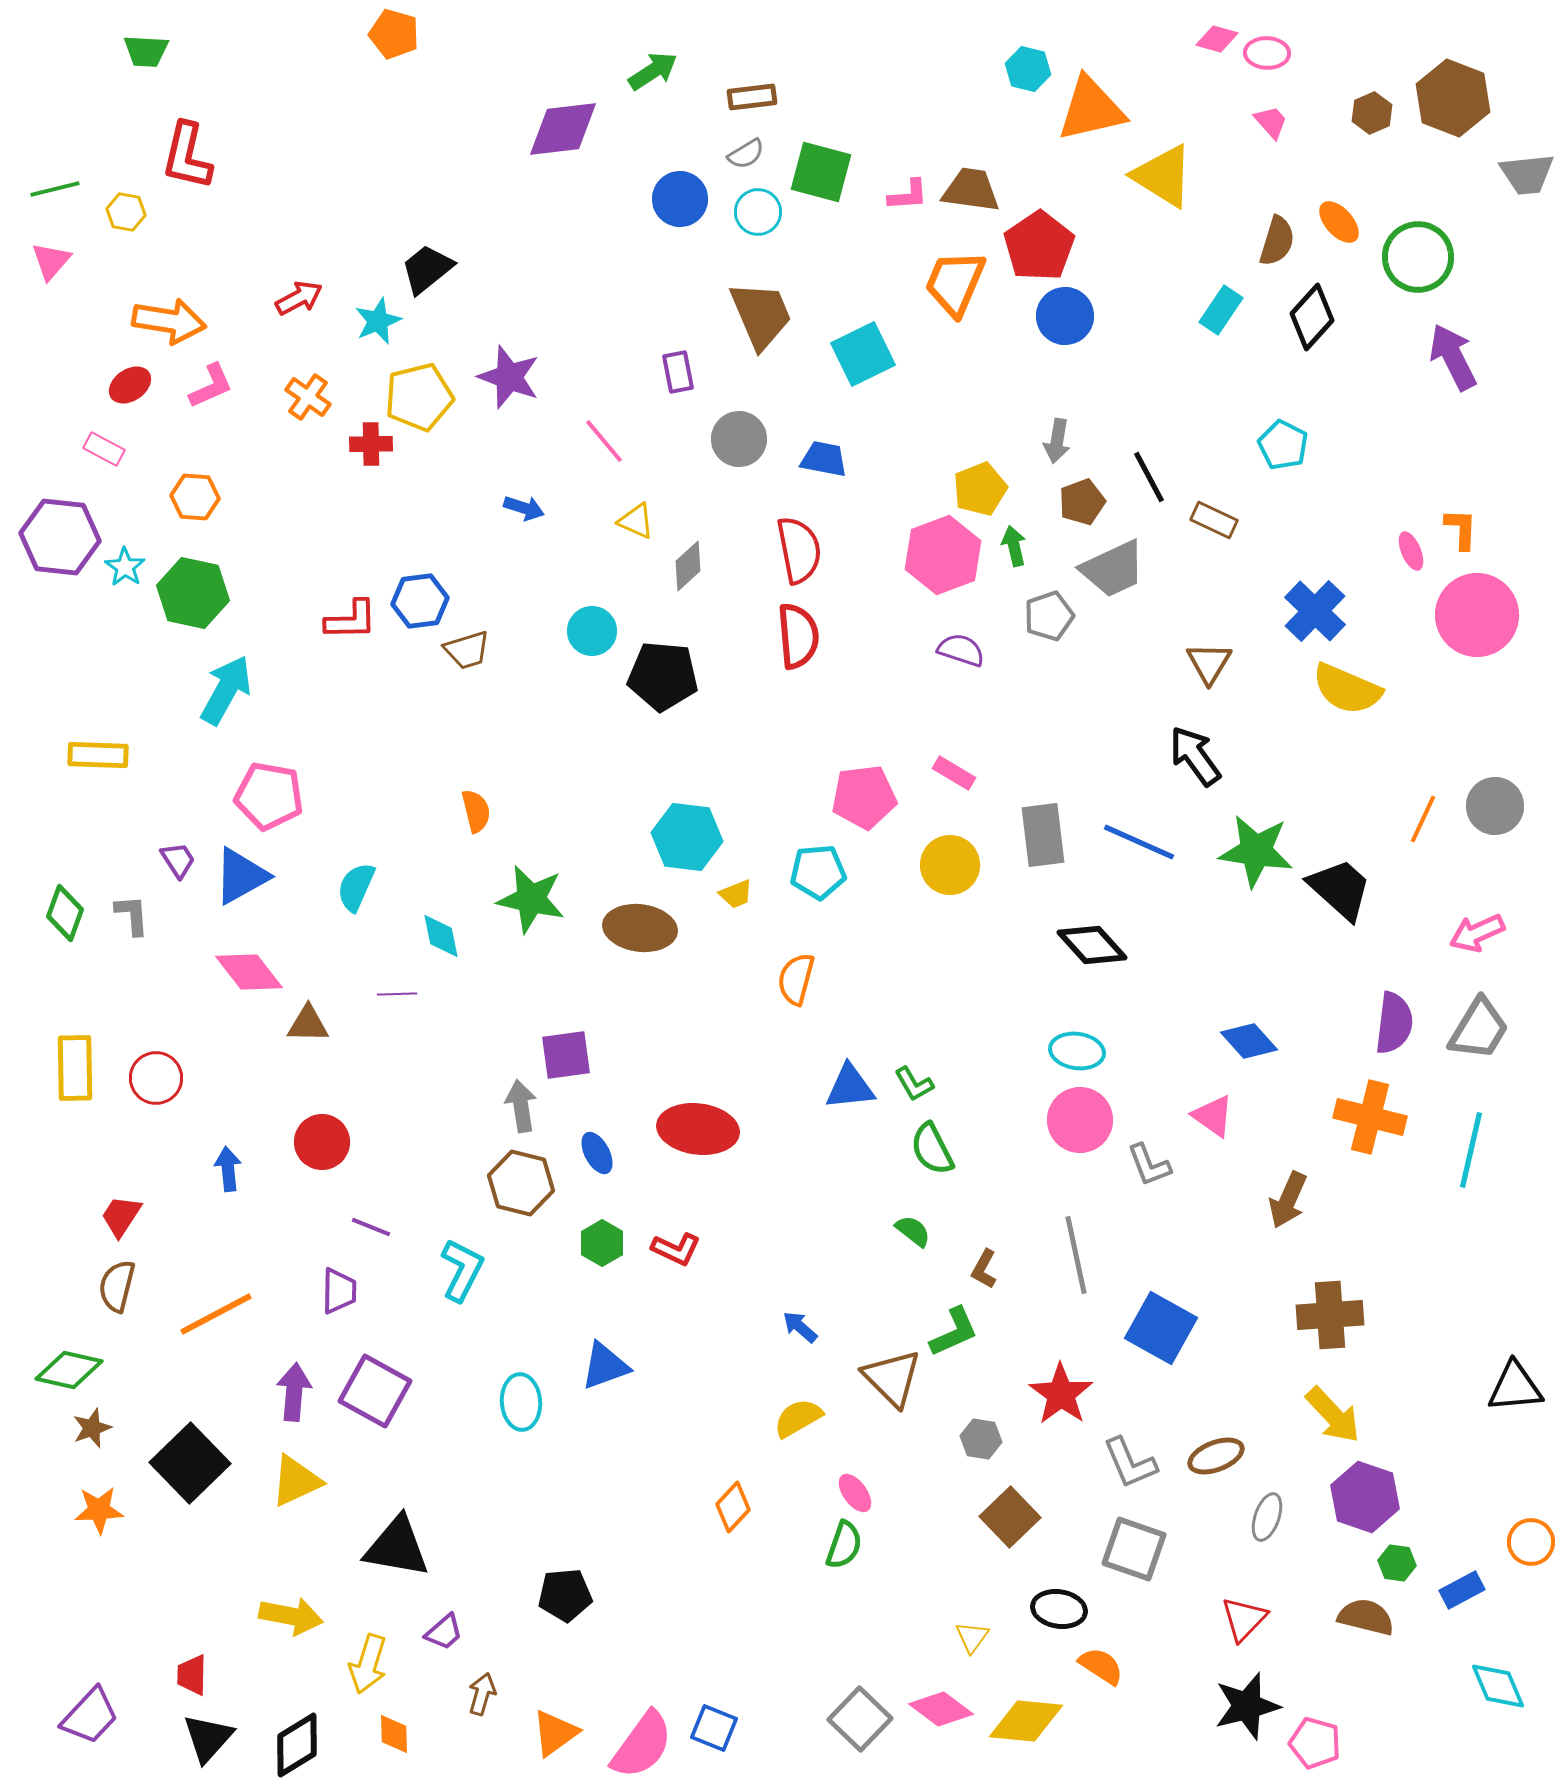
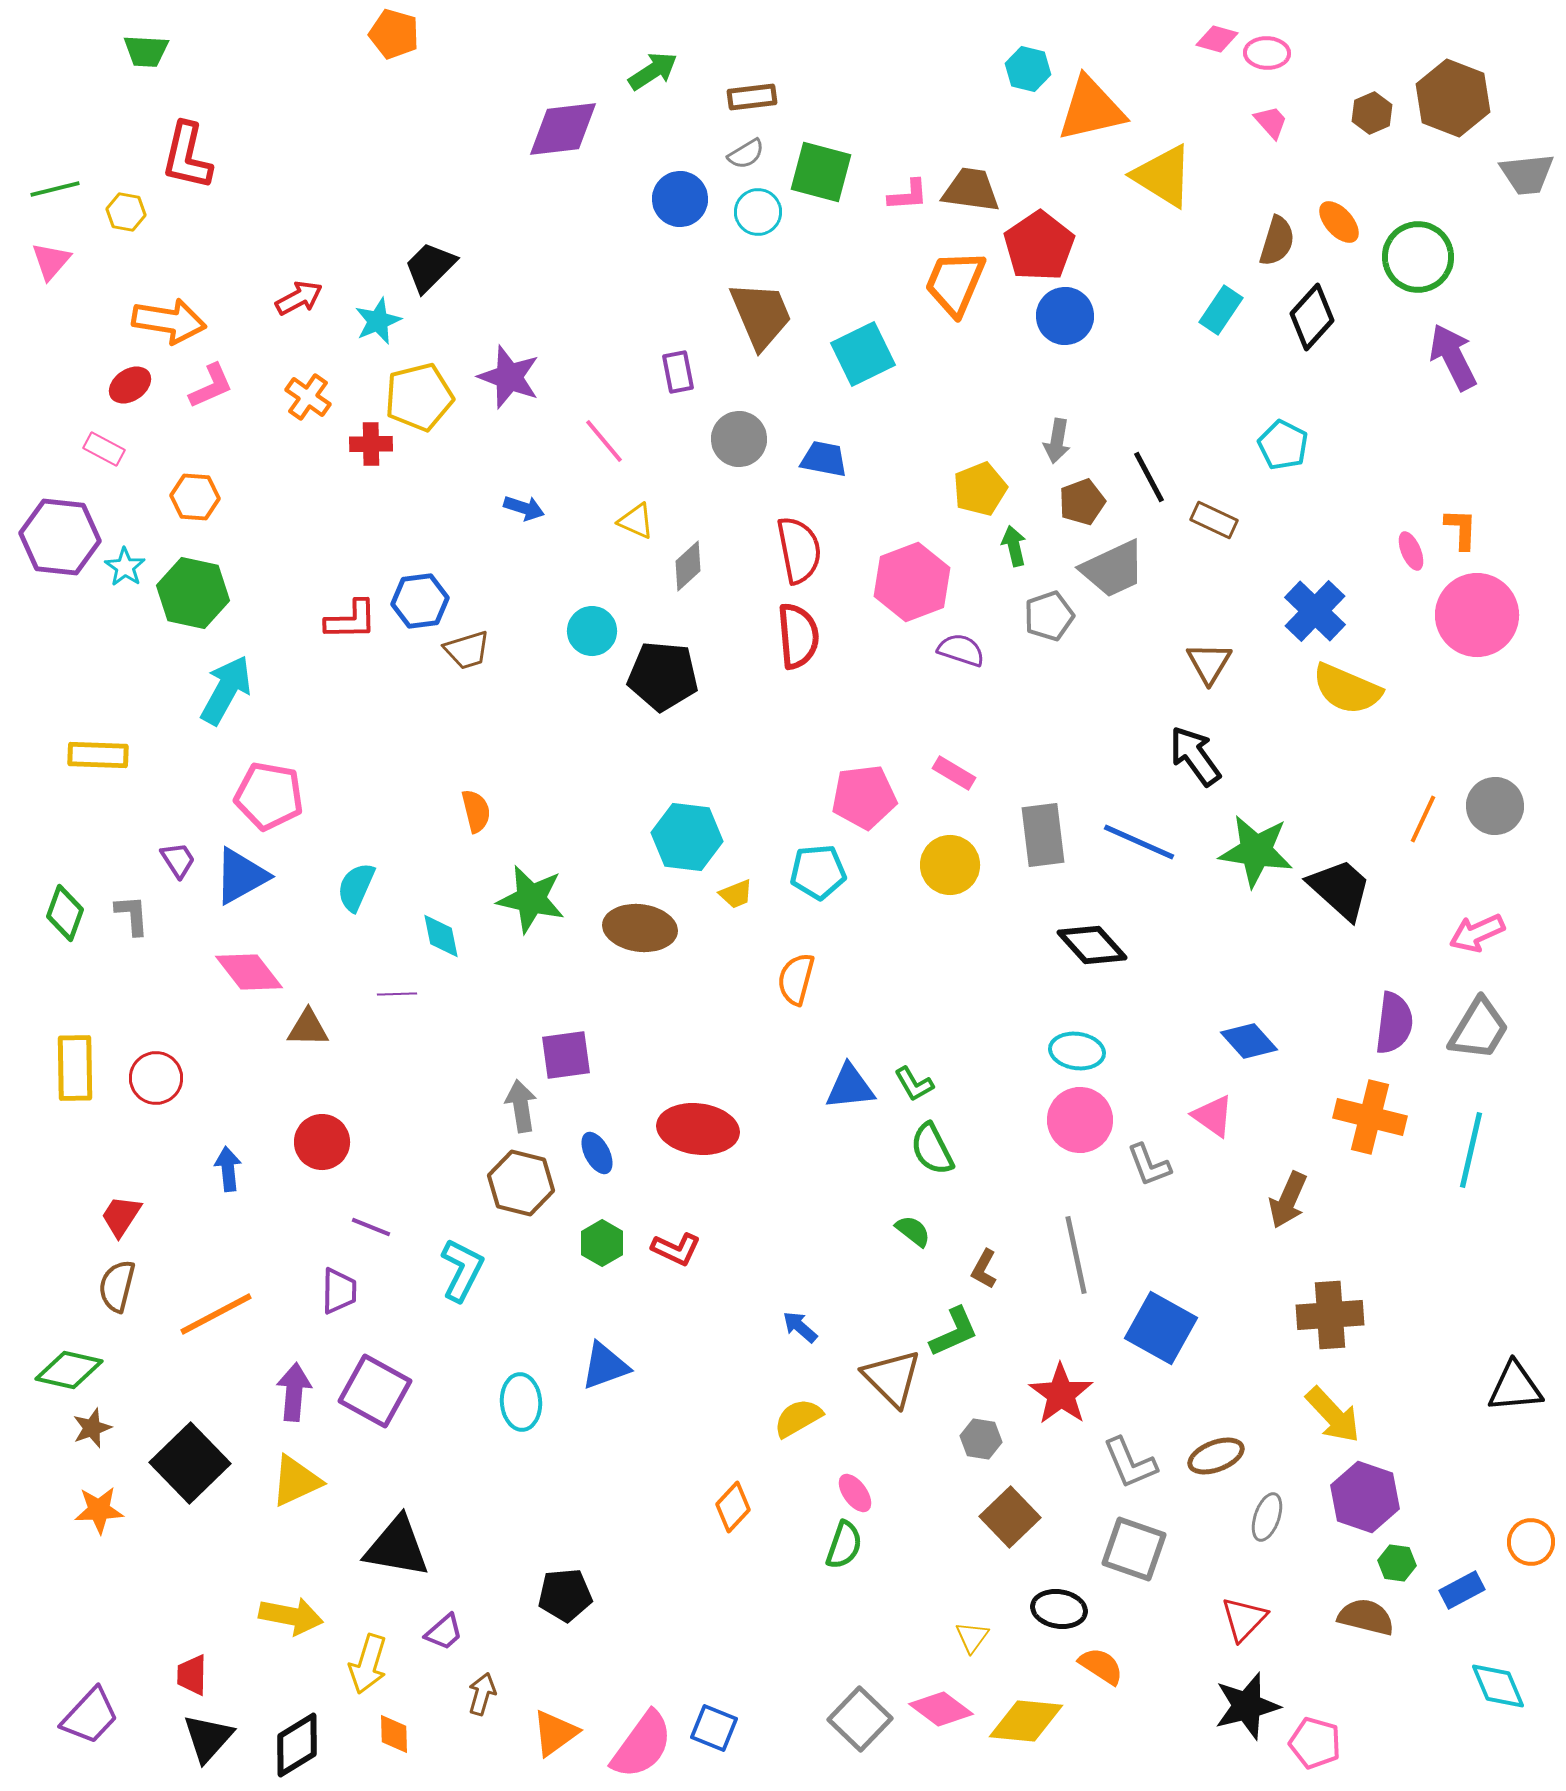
black trapezoid at (427, 269): moved 3 px right, 2 px up; rotated 6 degrees counterclockwise
pink hexagon at (943, 555): moved 31 px left, 27 px down
brown triangle at (308, 1024): moved 4 px down
